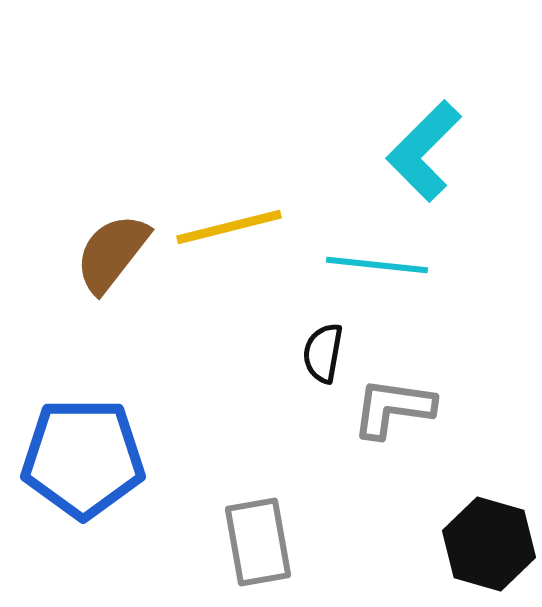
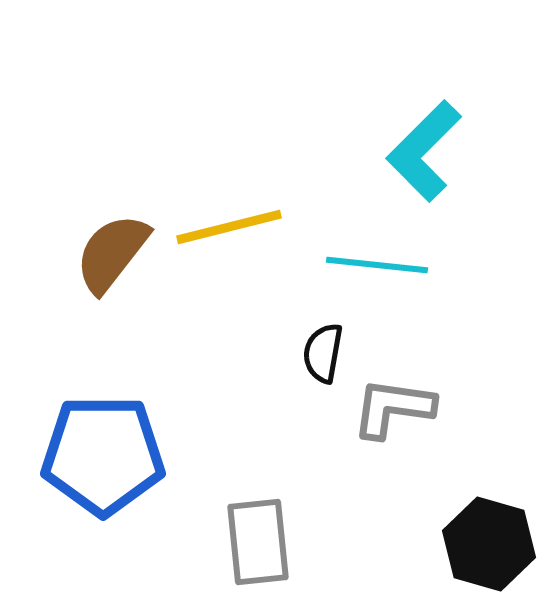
blue pentagon: moved 20 px right, 3 px up
gray rectangle: rotated 4 degrees clockwise
